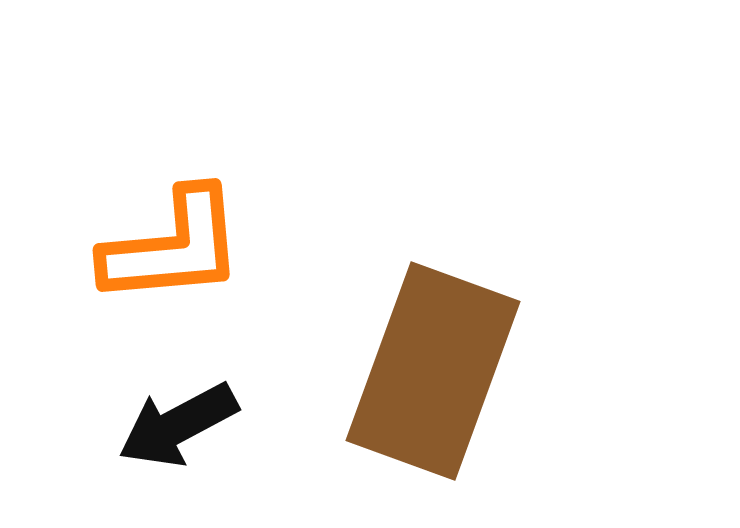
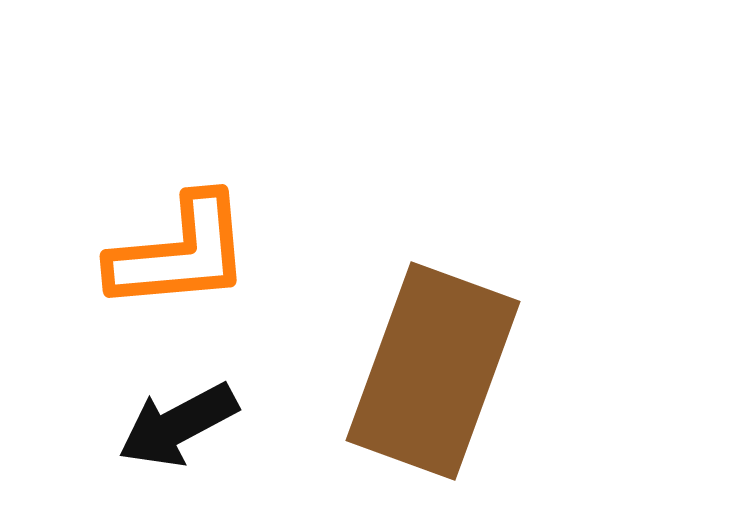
orange L-shape: moved 7 px right, 6 px down
